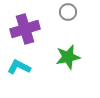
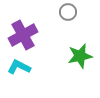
purple cross: moved 2 px left, 6 px down; rotated 12 degrees counterclockwise
green star: moved 12 px right, 1 px up
